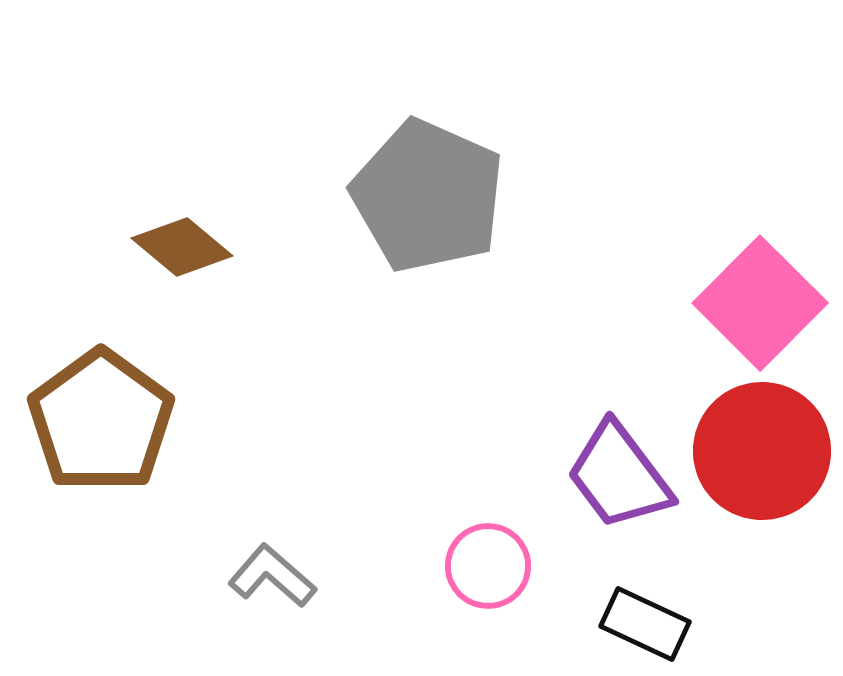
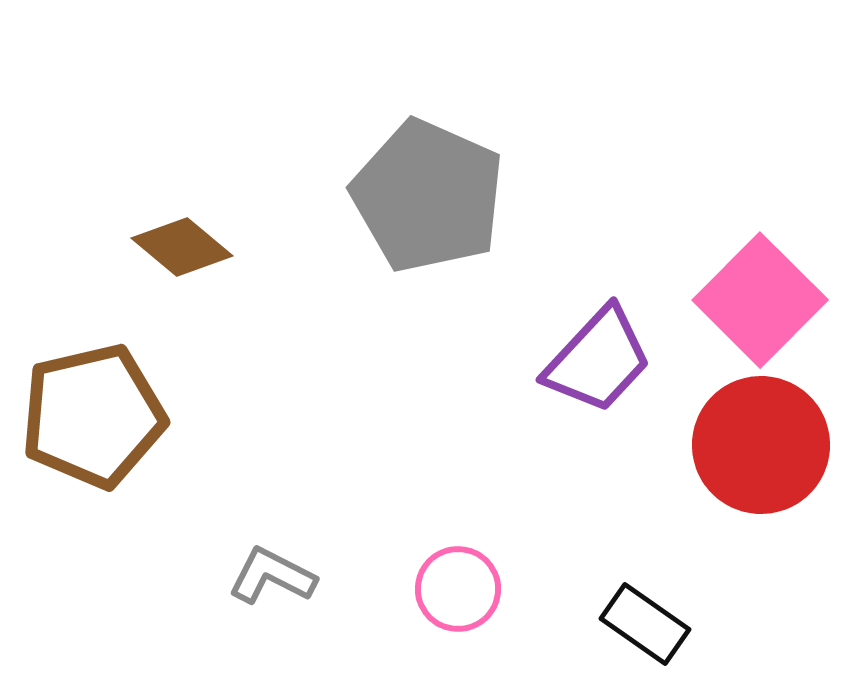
pink square: moved 3 px up
brown pentagon: moved 8 px left, 5 px up; rotated 23 degrees clockwise
red circle: moved 1 px left, 6 px up
purple trapezoid: moved 21 px left, 116 px up; rotated 100 degrees counterclockwise
pink circle: moved 30 px left, 23 px down
gray L-shape: rotated 14 degrees counterclockwise
black rectangle: rotated 10 degrees clockwise
